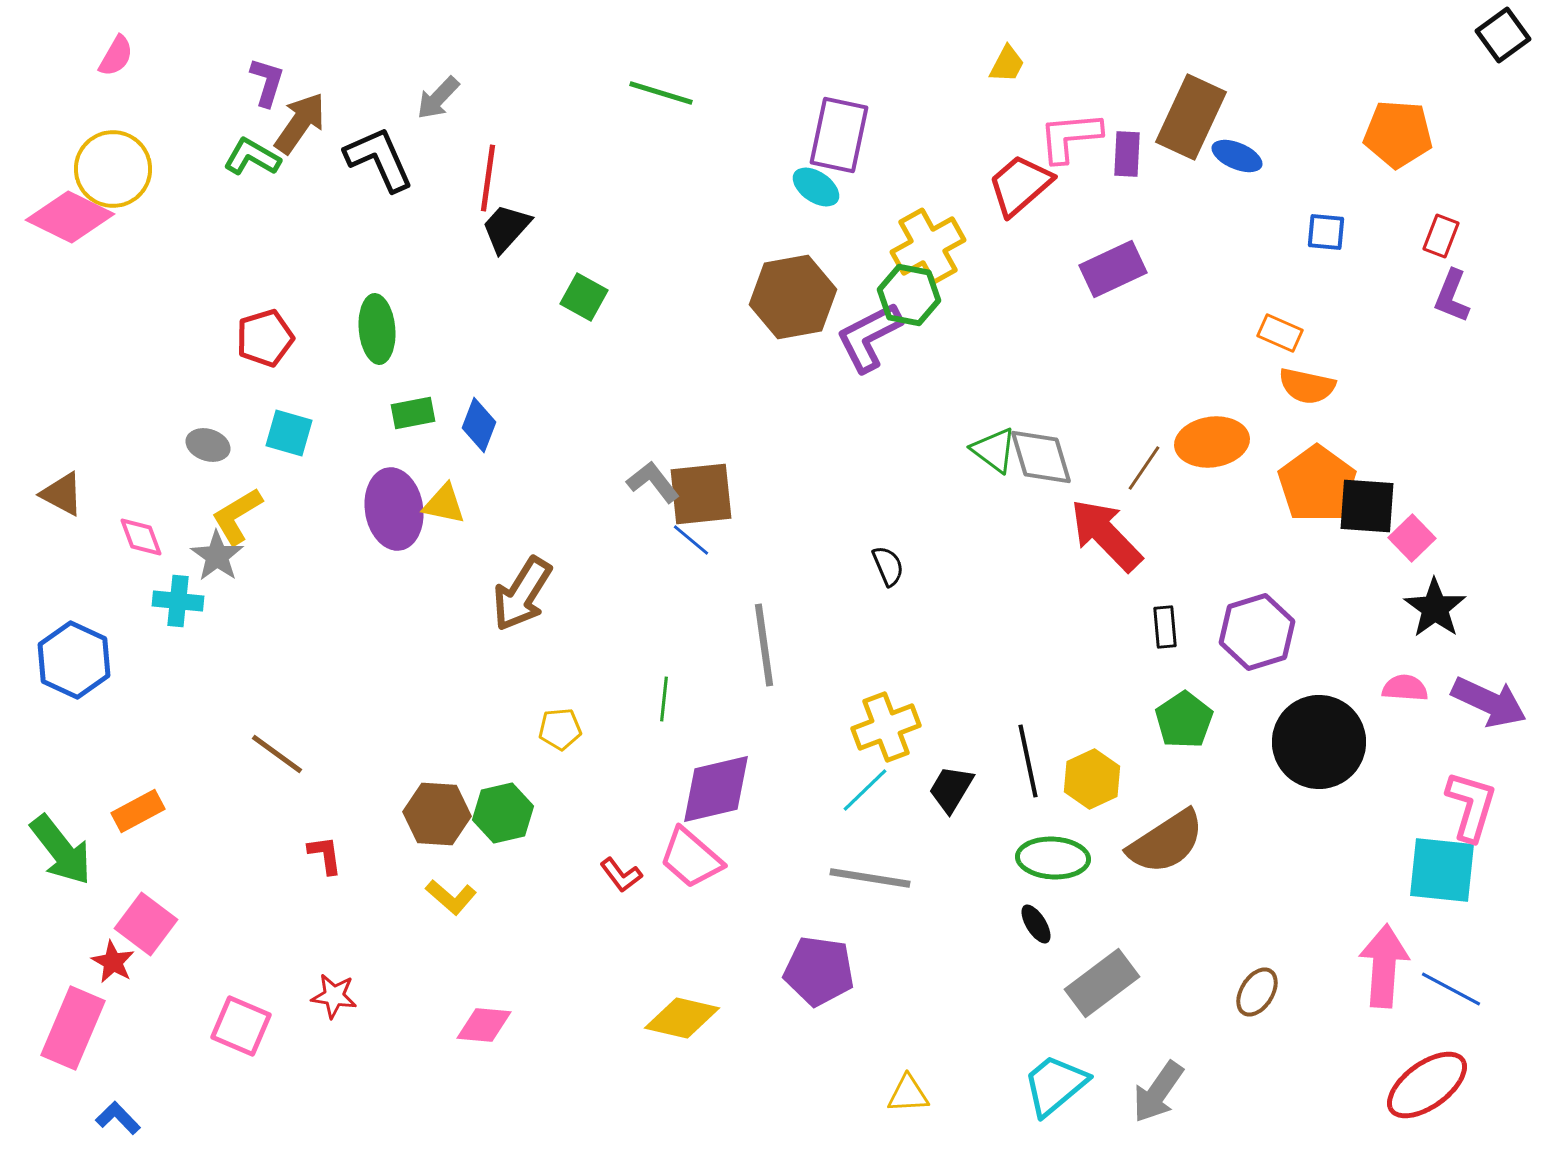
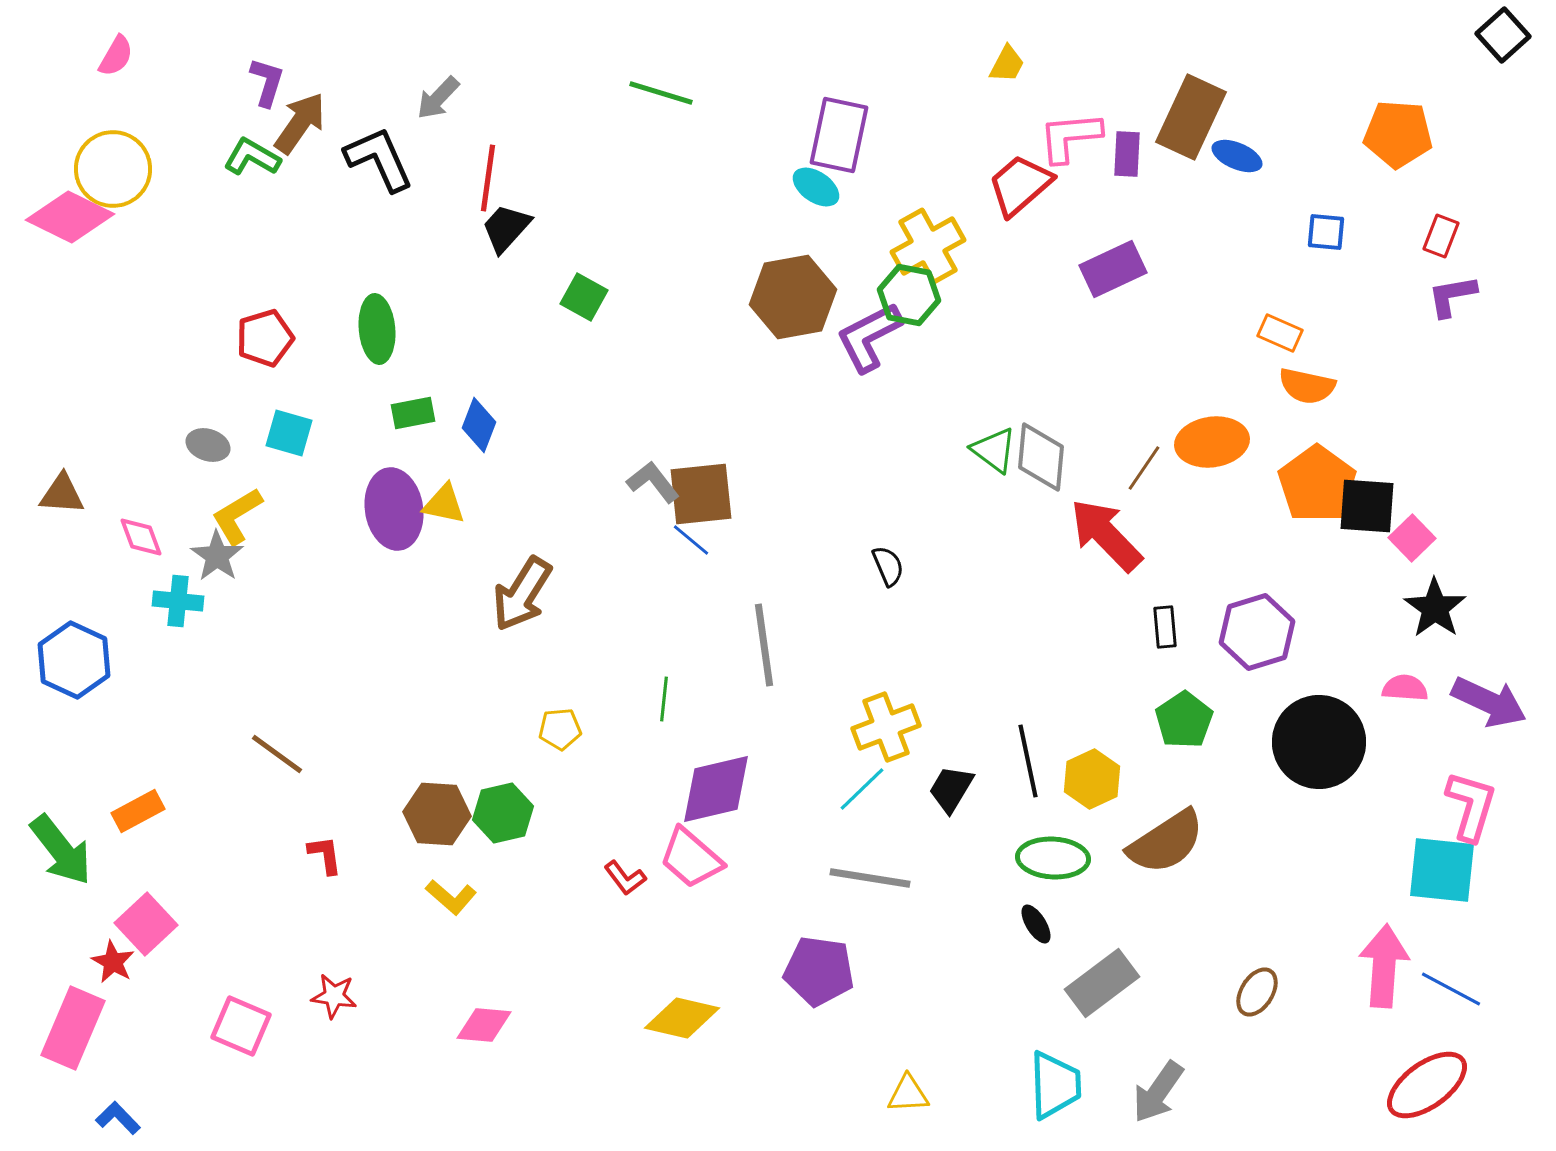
black square at (1503, 35): rotated 6 degrees counterclockwise
purple L-shape at (1452, 296): rotated 58 degrees clockwise
gray diamond at (1041, 457): rotated 22 degrees clockwise
brown triangle at (62, 494): rotated 24 degrees counterclockwise
cyan line at (865, 790): moved 3 px left, 1 px up
red L-shape at (621, 875): moved 4 px right, 3 px down
pink square at (146, 924): rotated 10 degrees clockwise
cyan trapezoid at (1055, 1085): rotated 128 degrees clockwise
